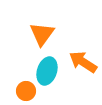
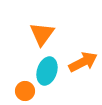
orange arrow: rotated 120 degrees clockwise
orange circle: moved 1 px left
